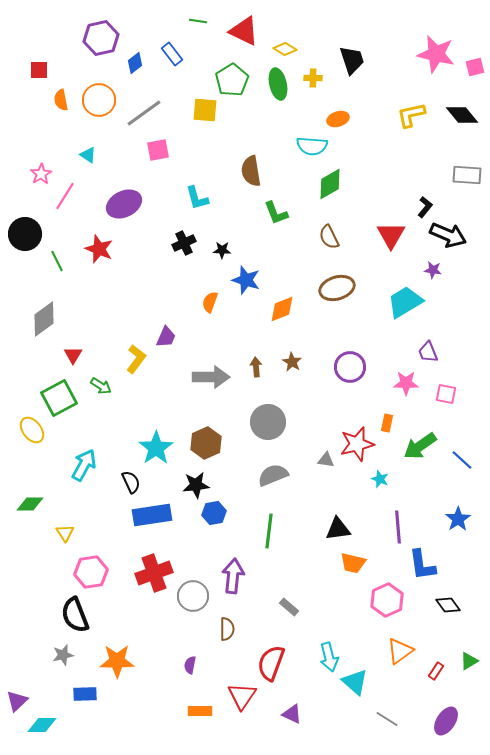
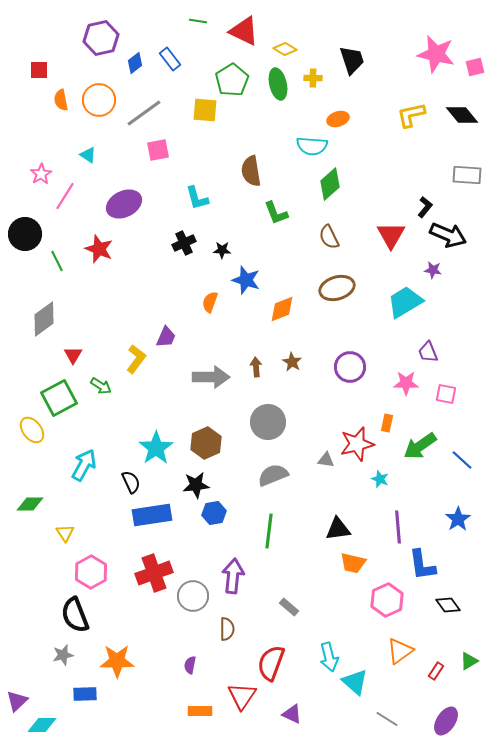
blue rectangle at (172, 54): moved 2 px left, 5 px down
green diamond at (330, 184): rotated 12 degrees counterclockwise
pink hexagon at (91, 572): rotated 20 degrees counterclockwise
